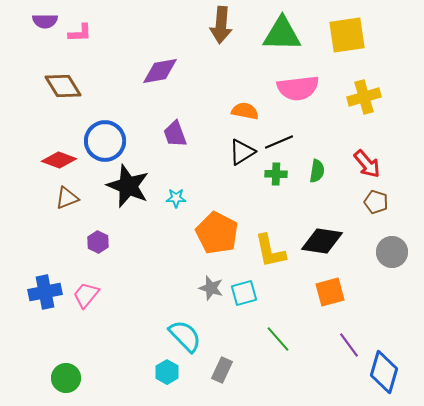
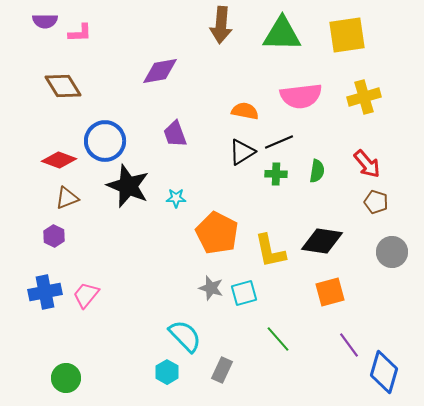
pink semicircle: moved 3 px right, 8 px down
purple hexagon: moved 44 px left, 6 px up
